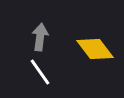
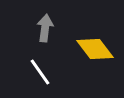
gray arrow: moved 5 px right, 9 px up
